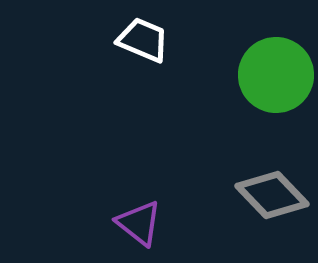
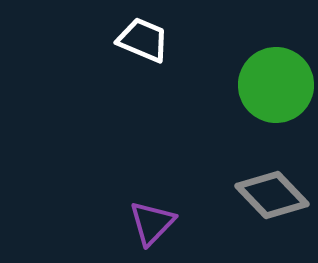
green circle: moved 10 px down
purple triangle: moved 13 px right; rotated 36 degrees clockwise
